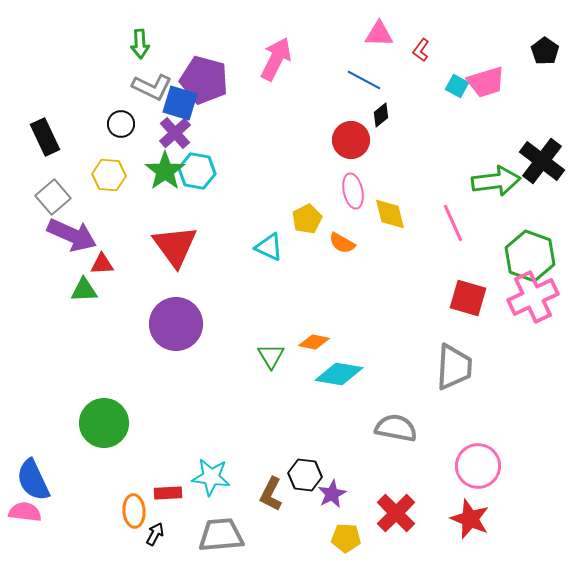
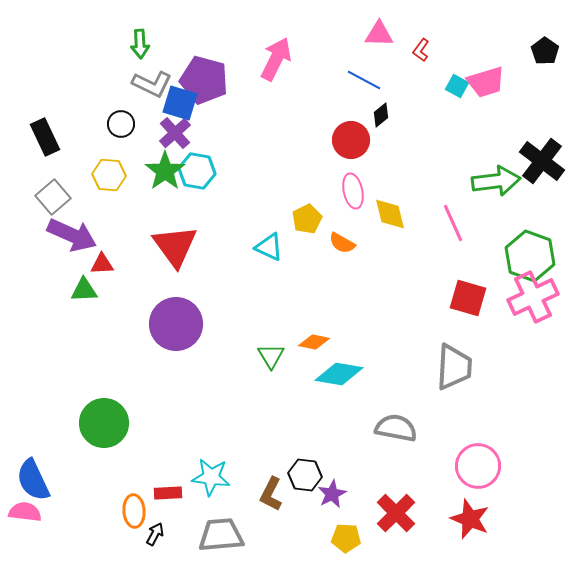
gray L-shape at (152, 87): moved 3 px up
